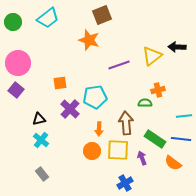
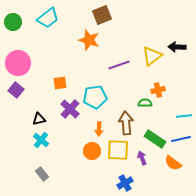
blue line: rotated 18 degrees counterclockwise
